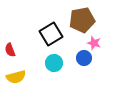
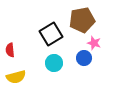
red semicircle: rotated 16 degrees clockwise
